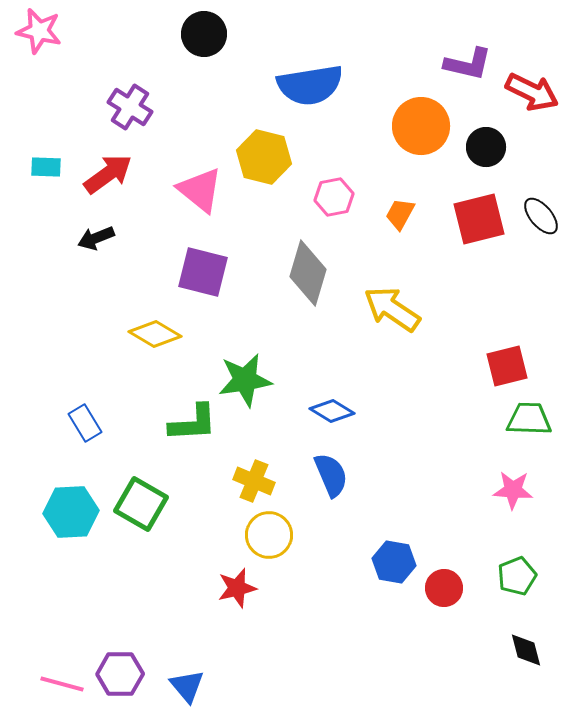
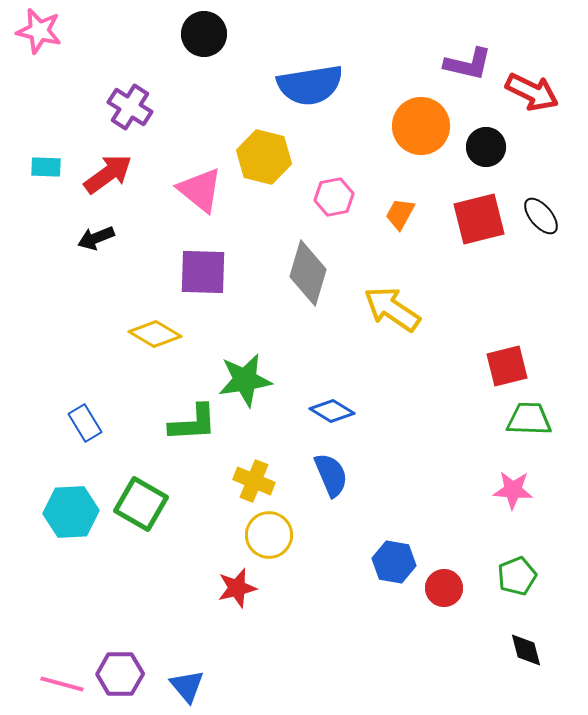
purple square at (203, 272): rotated 12 degrees counterclockwise
